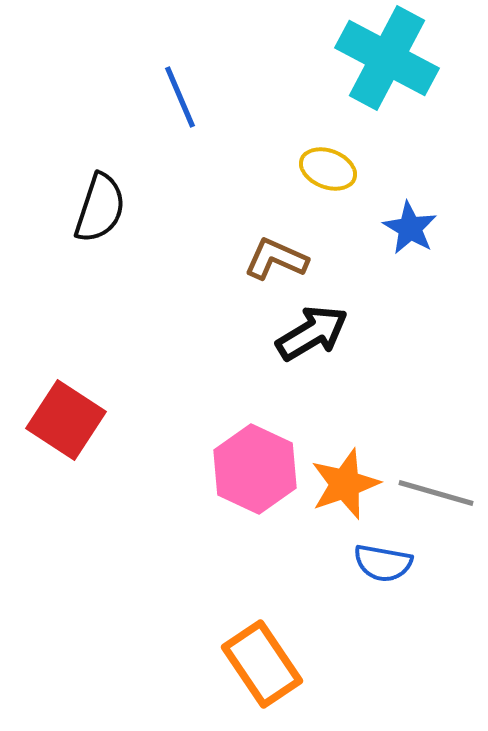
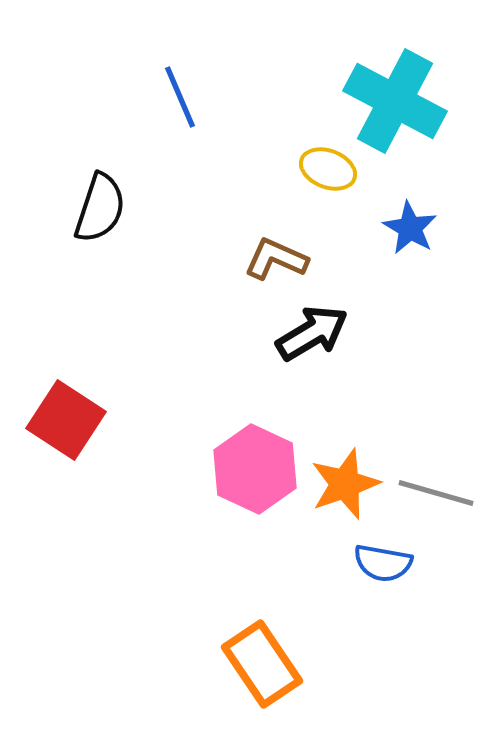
cyan cross: moved 8 px right, 43 px down
